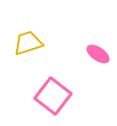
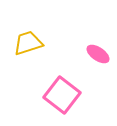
pink square: moved 9 px right, 1 px up
